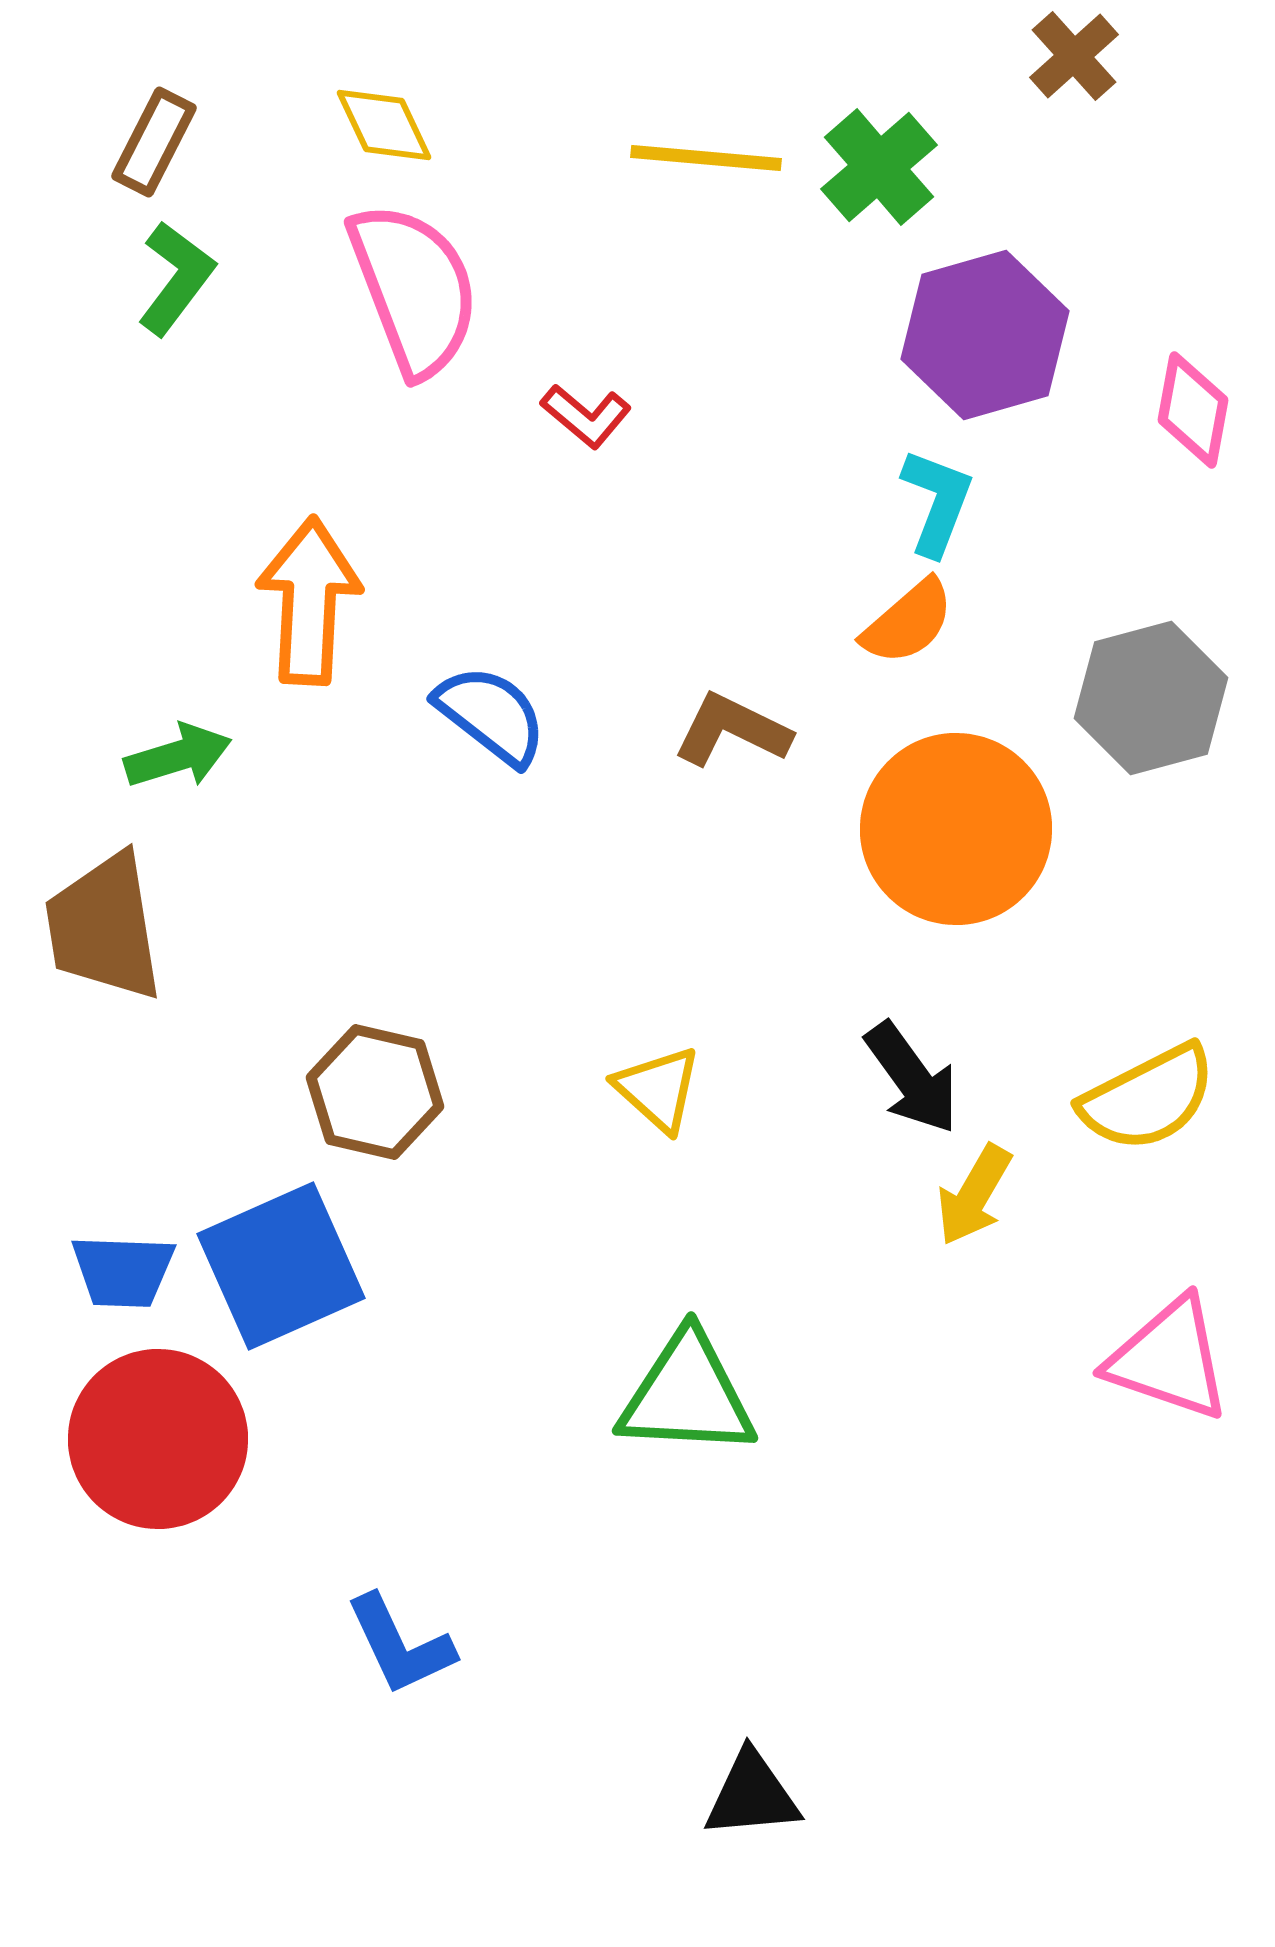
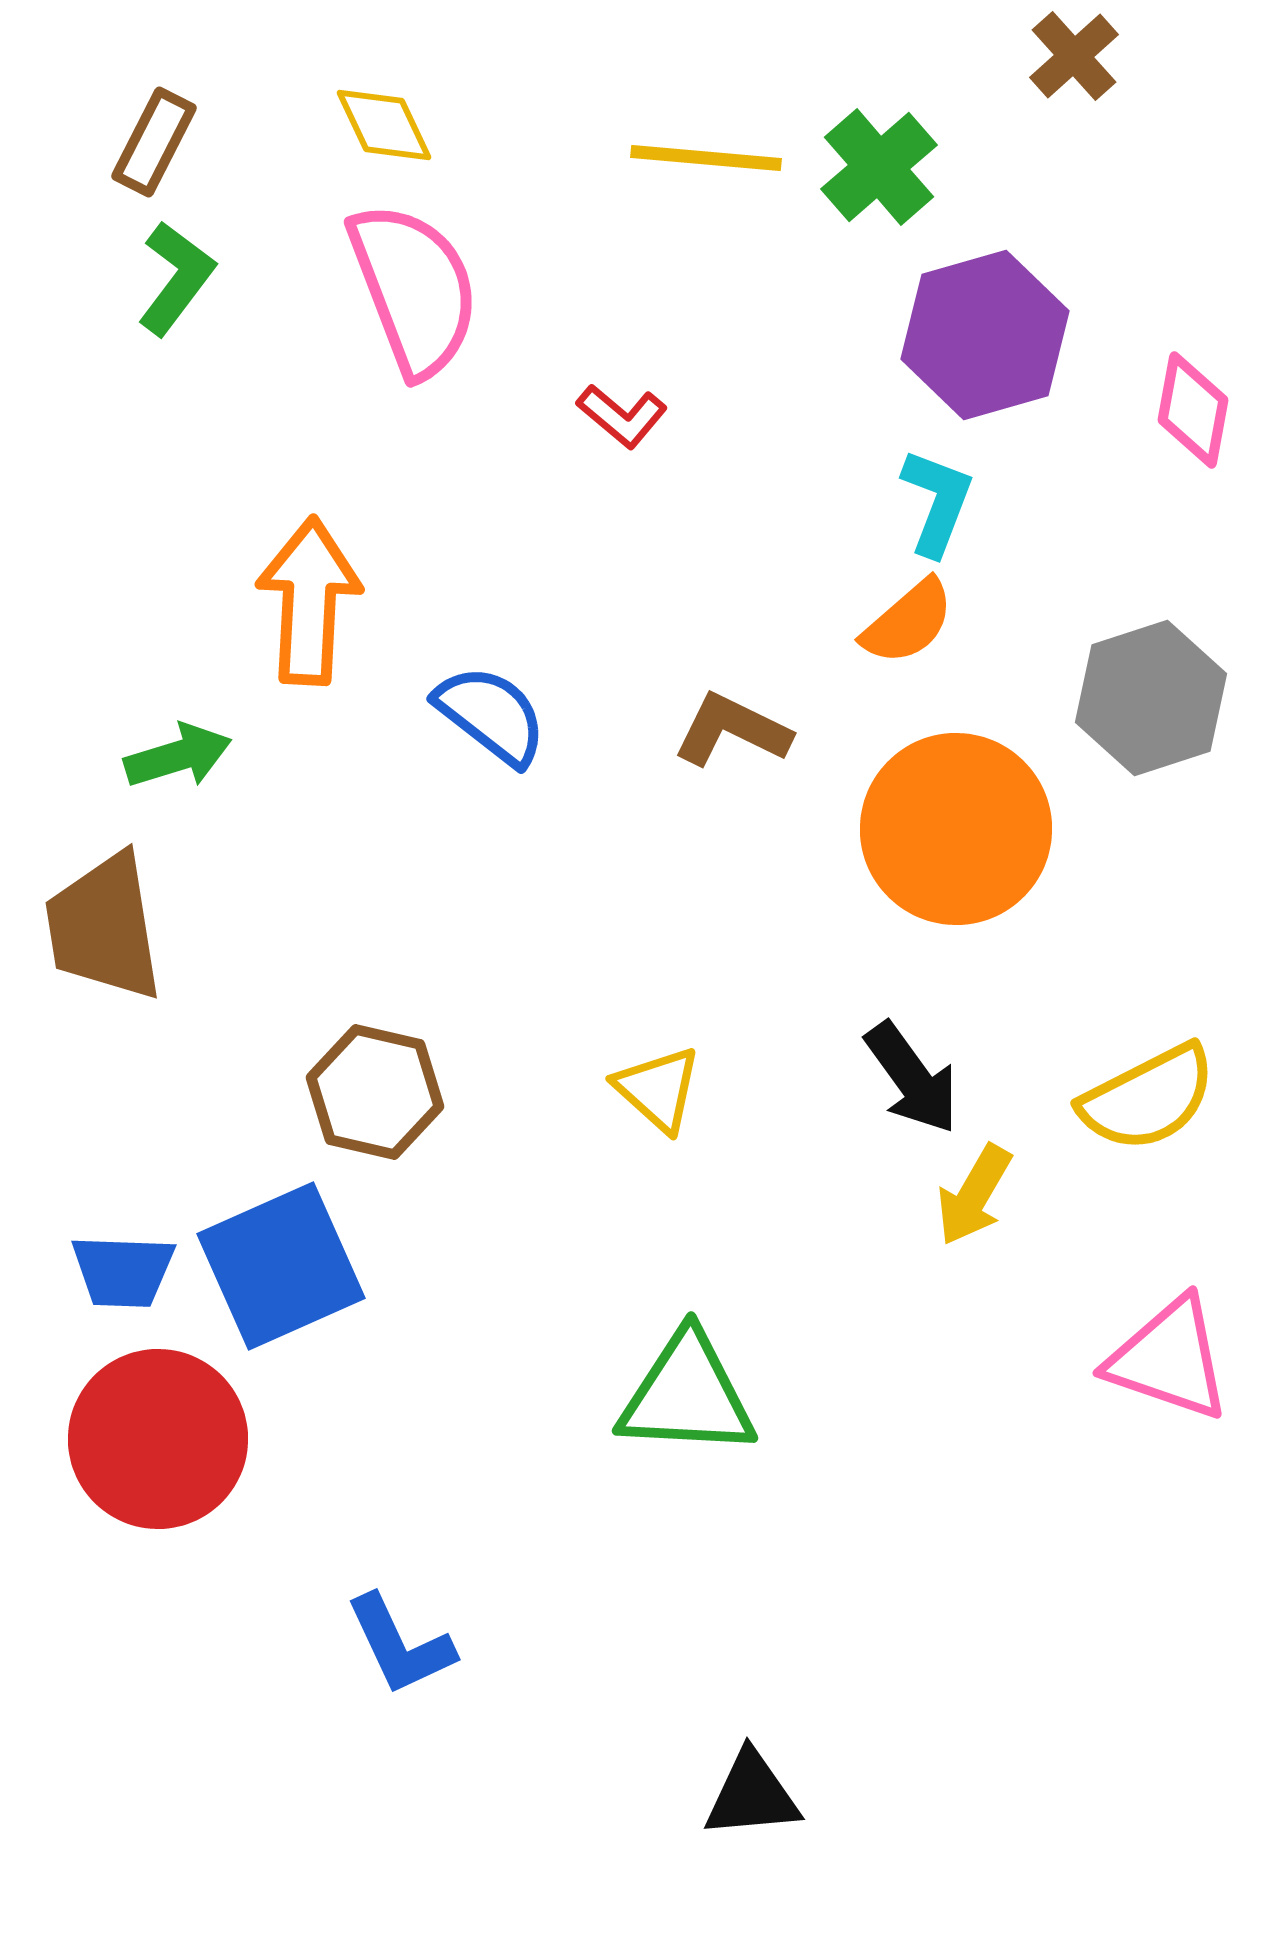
red L-shape: moved 36 px right
gray hexagon: rotated 3 degrees counterclockwise
